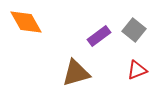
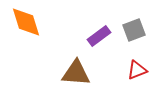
orange diamond: rotated 12 degrees clockwise
gray square: rotated 30 degrees clockwise
brown triangle: rotated 20 degrees clockwise
